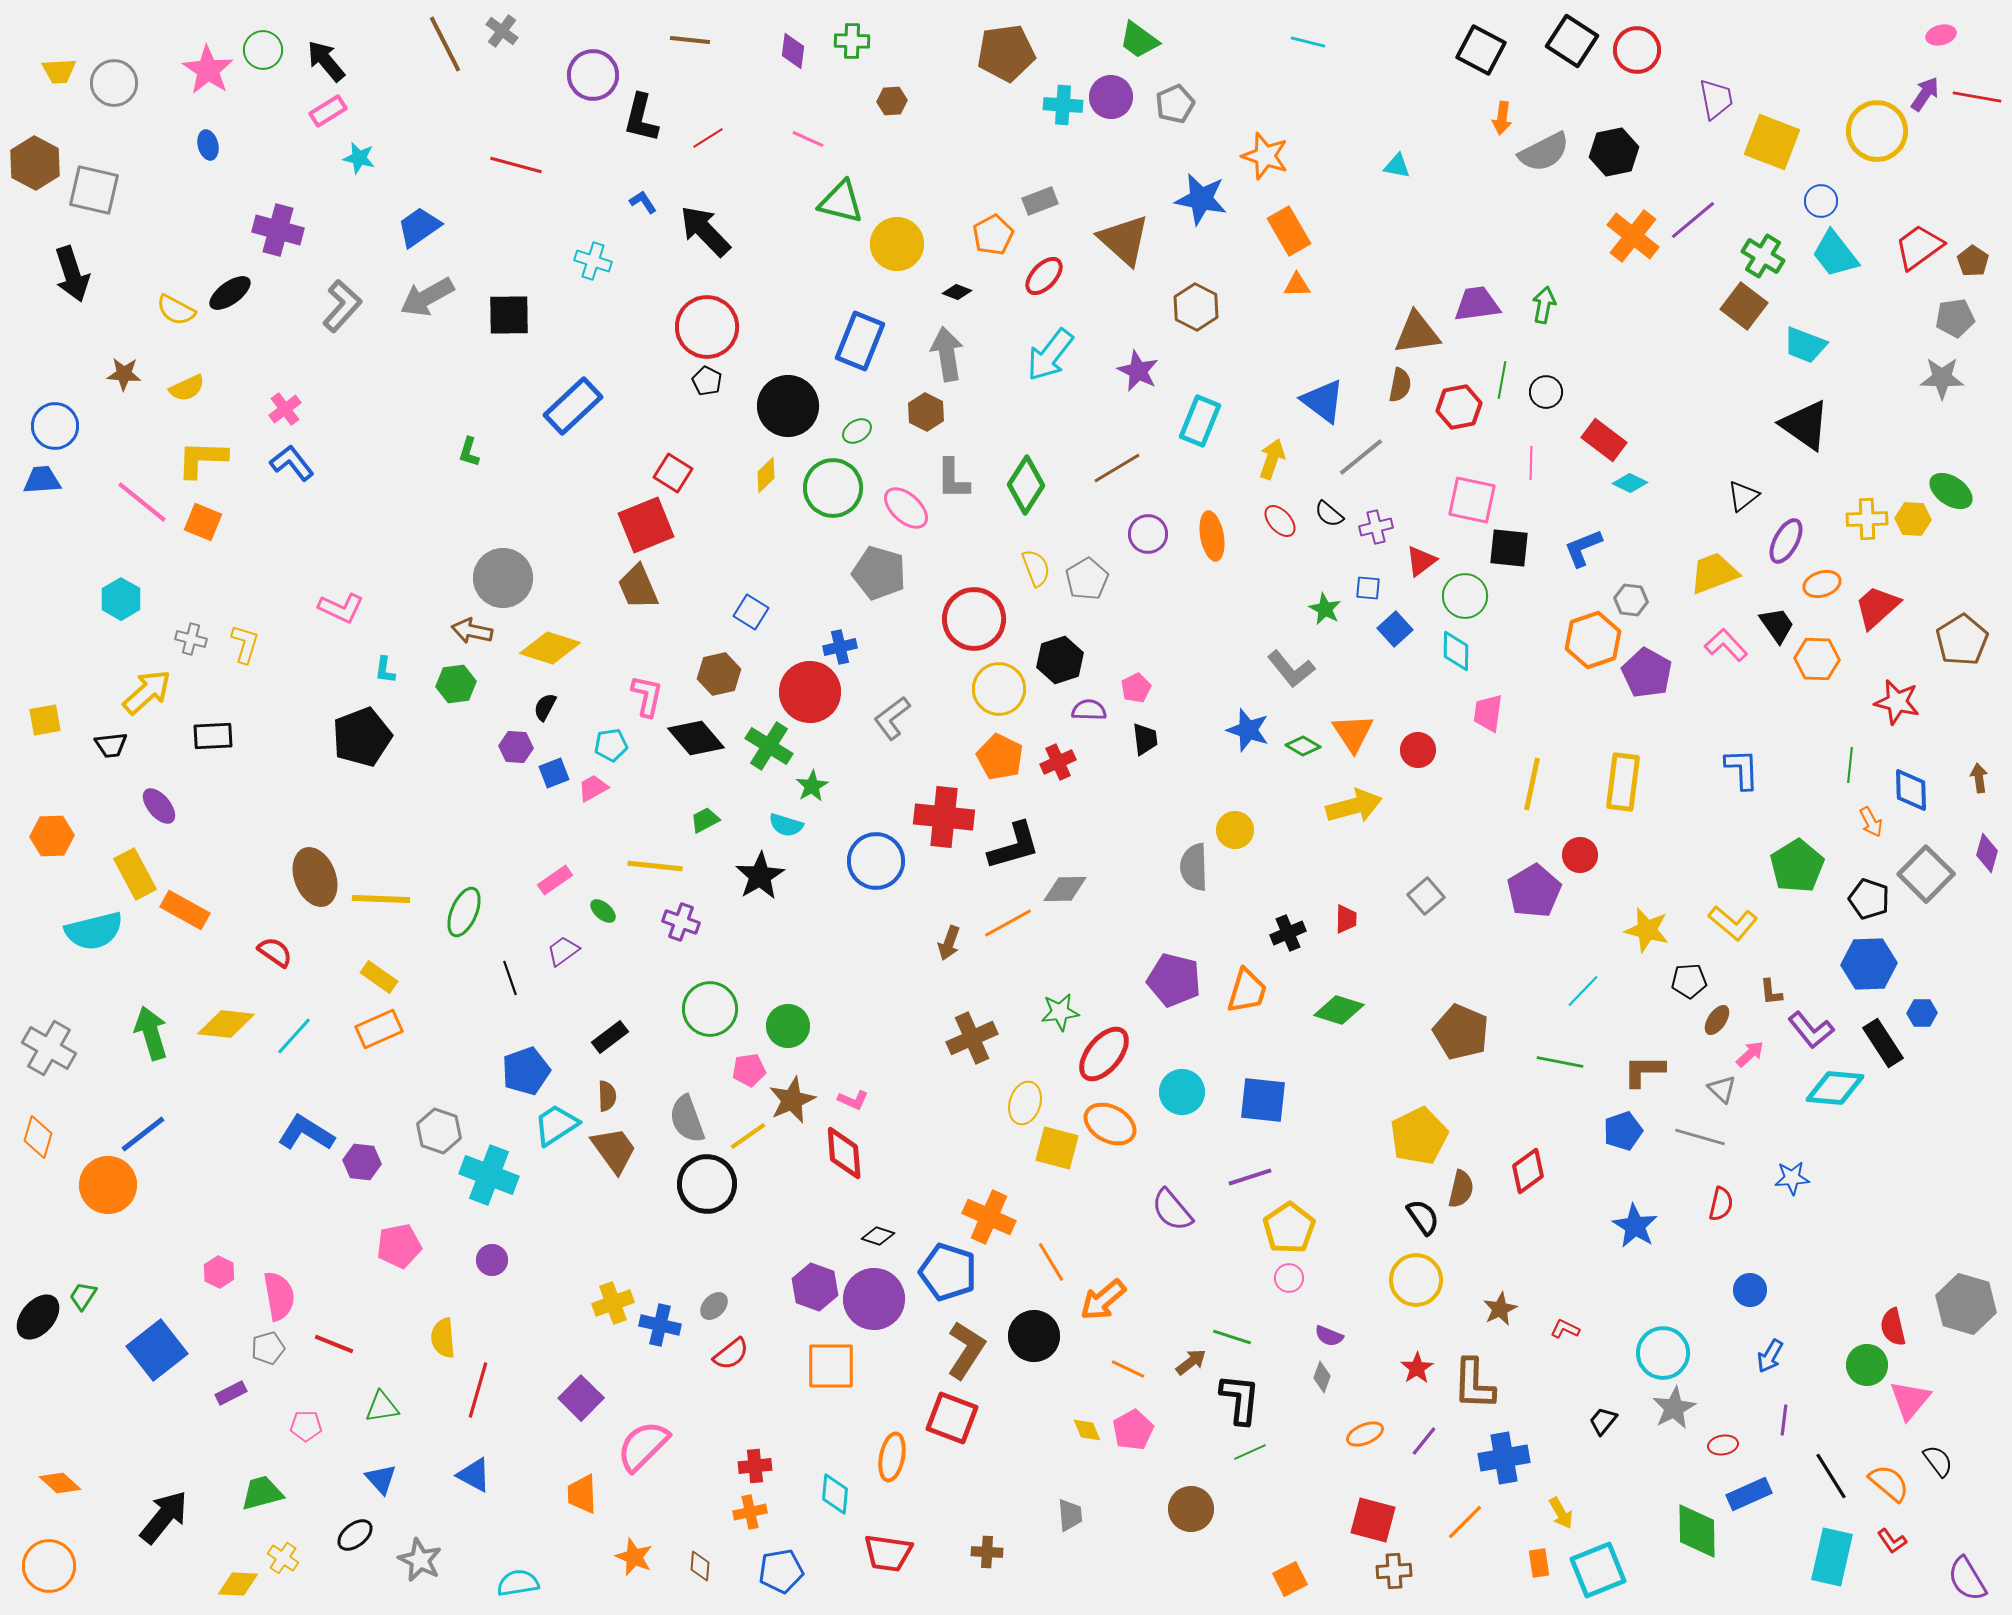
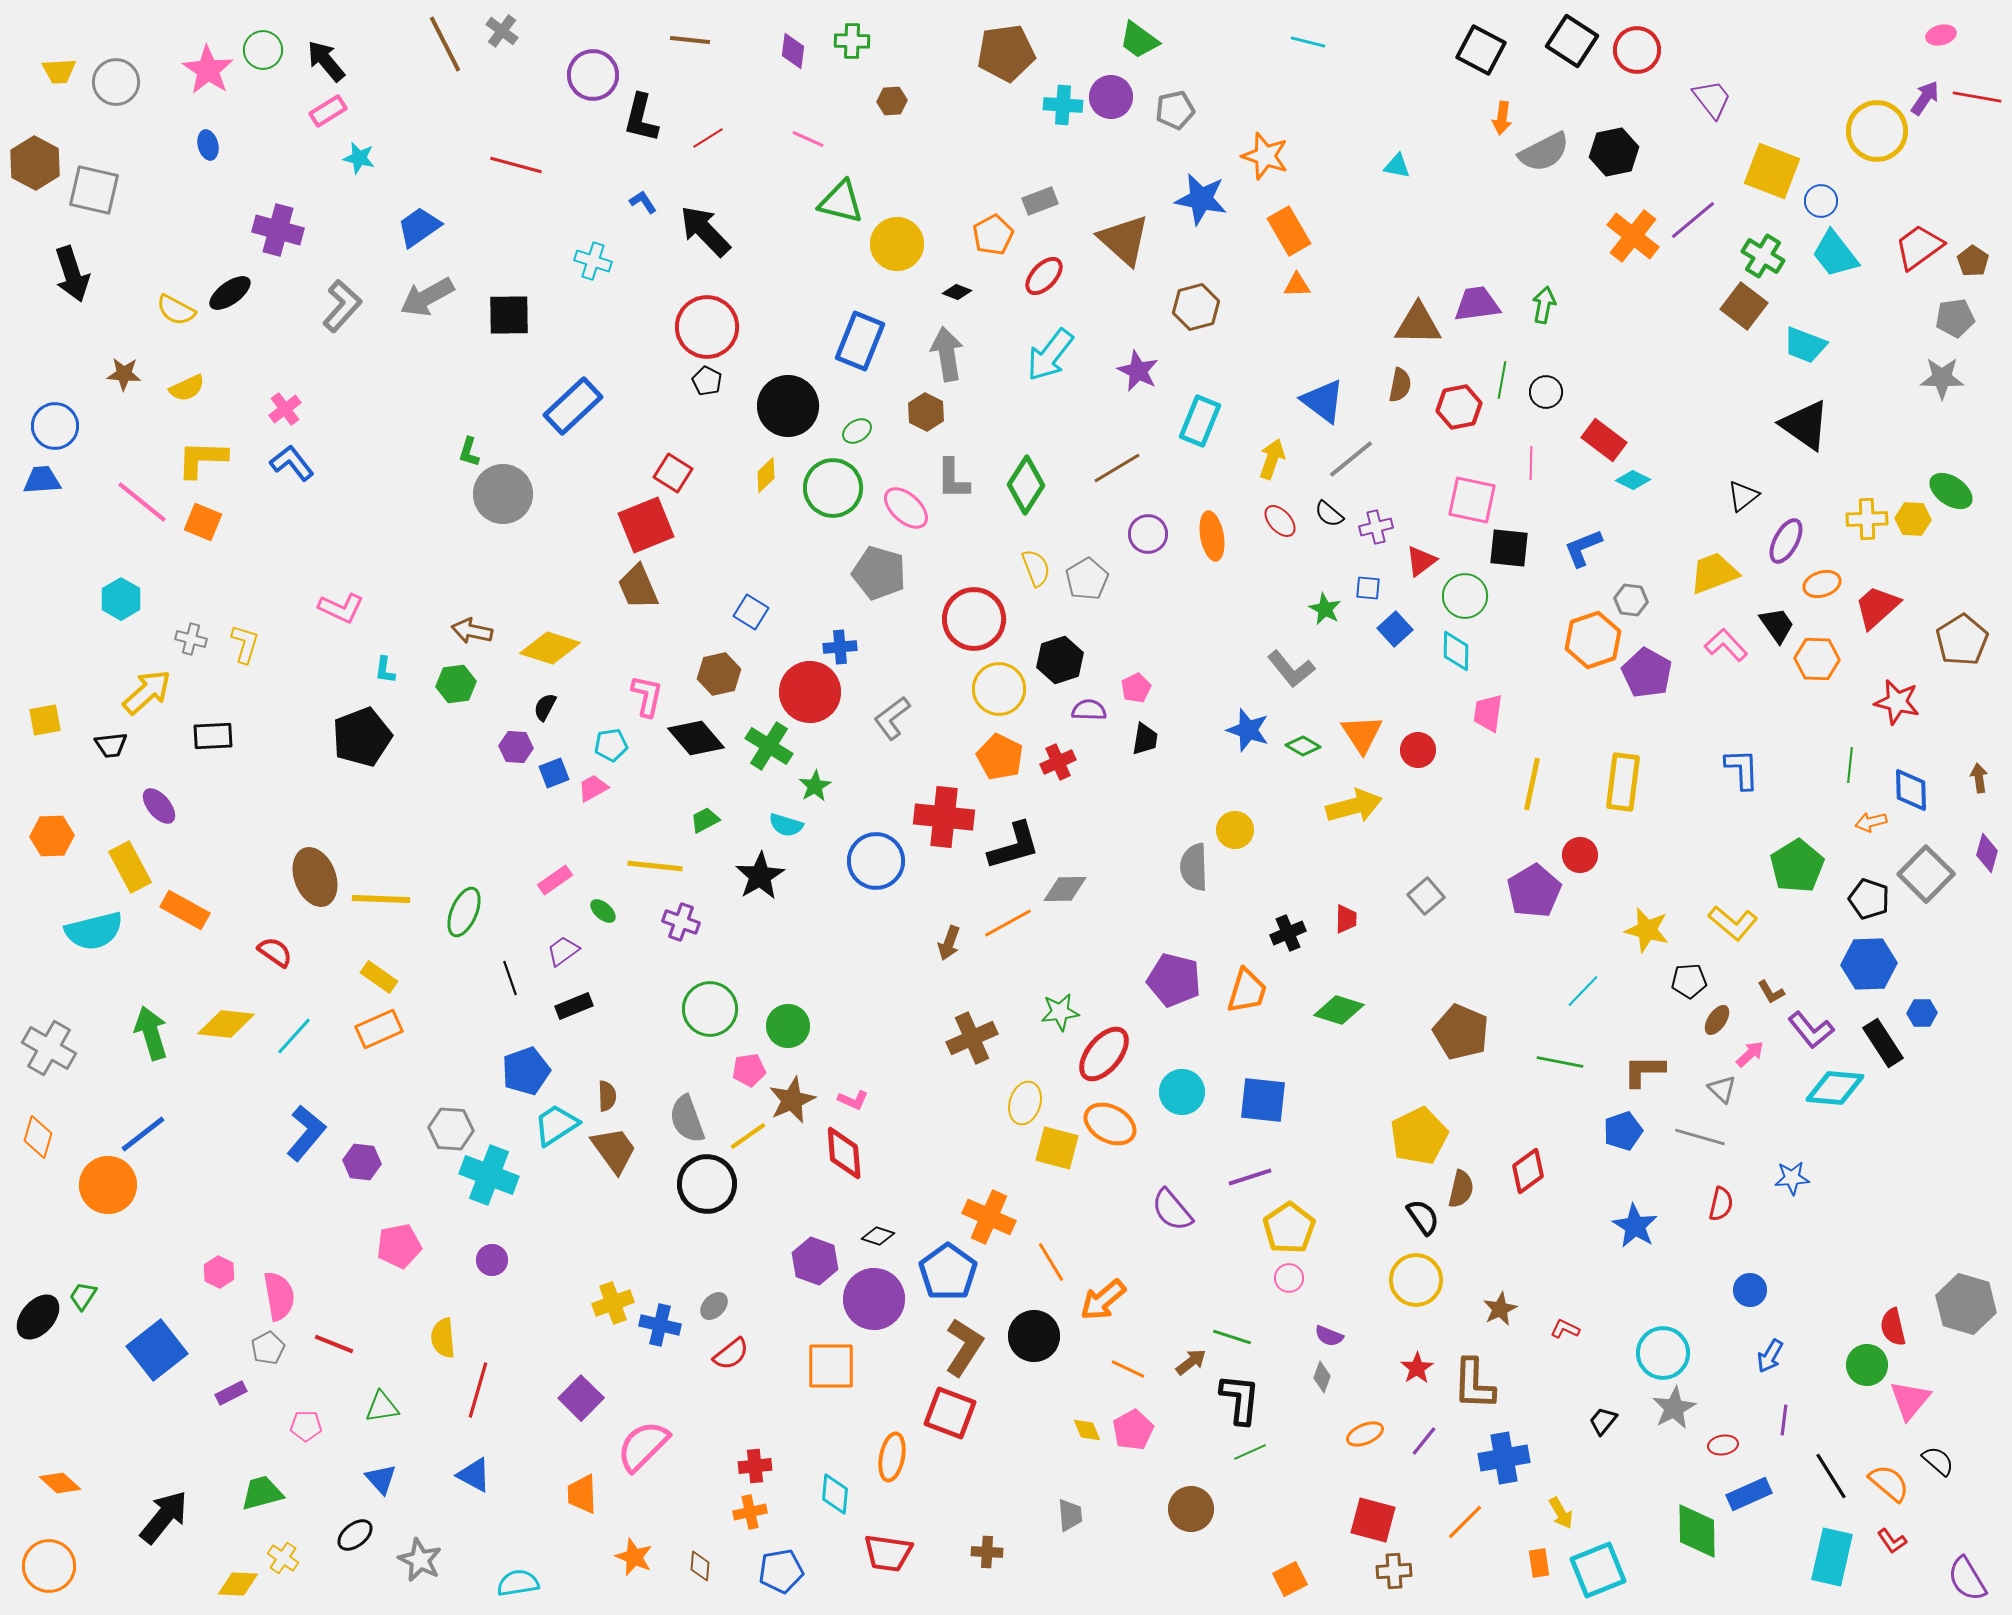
gray circle at (114, 83): moved 2 px right, 1 px up
purple arrow at (1925, 94): moved 4 px down
purple trapezoid at (1716, 99): moved 4 px left; rotated 27 degrees counterclockwise
gray pentagon at (1175, 104): moved 6 px down; rotated 12 degrees clockwise
yellow square at (1772, 142): moved 29 px down
brown hexagon at (1196, 307): rotated 18 degrees clockwise
brown triangle at (1417, 333): moved 1 px right, 9 px up; rotated 9 degrees clockwise
gray line at (1361, 457): moved 10 px left, 2 px down
cyan diamond at (1630, 483): moved 3 px right, 3 px up
gray circle at (503, 578): moved 84 px up
blue cross at (840, 647): rotated 8 degrees clockwise
orange triangle at (1353, 733): moved 9 px right, 1 px down
black trapezoid at (1145, 739): rotated 16 degrees clockwise
green star at (812, 786): moved 3 px right
orange arrow at (1871, 822): rotated 104 degrees clockwise
yellow rectangle at (135, 874): moved 5 px left, 7 px up
brown L-shape at (1771, 992): rotated 24 degrees counterclockwise
black rectangle at (610, 1037): moved 36 px left, 31 px up; rotated 15 degrees clockwise
gray hexagon at (439, 1131): moved 12 px right, 2 px up; rotated 15 degrees counterclockwise
blue L-shape at (306, 1133): rotated 98 degrees clockwise
blue pentagon at (948, 1272): rotated 18 degrees clockwise
purple hexagon at (815, 1287): moved 26 px up
gray pentagon at (268, 1348): rotated 12 degrees counterclockwise
brown L-shape at (966, 1350): moved 2 px left, 3 px up
red square at (952, 1418): moved 2 px left, 5 px up
black semicircle at (1938, 1461): rotated 12 degrees counterclockwise
